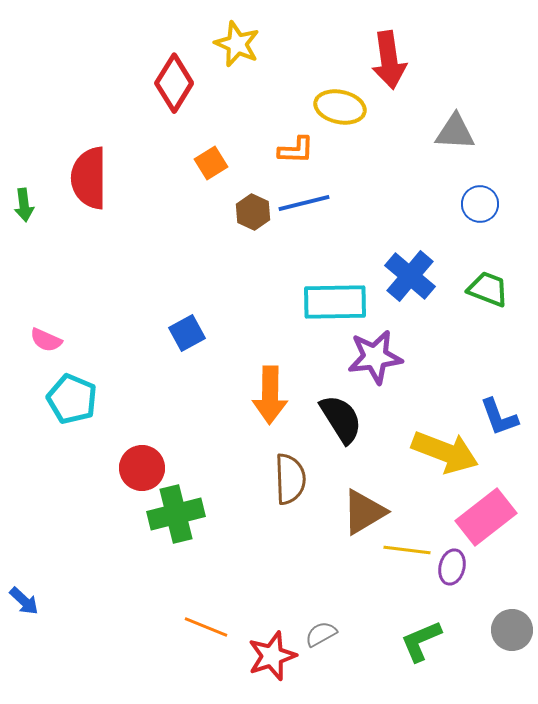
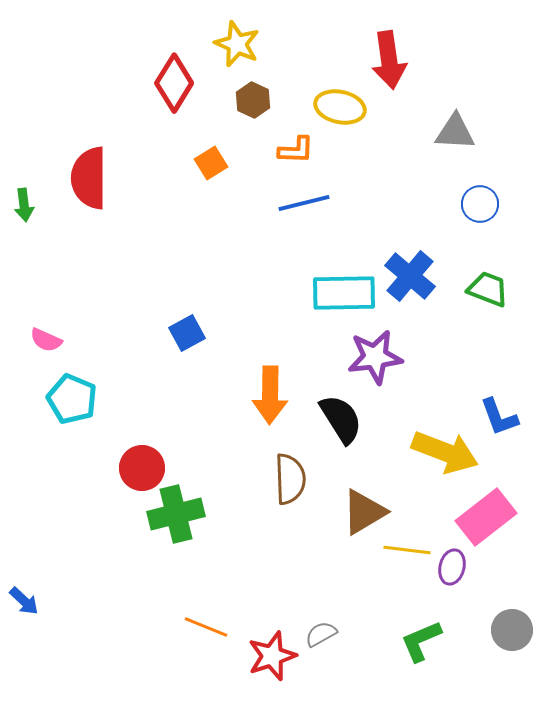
brown hexagon: moved 112 px up
cyan rectangle: moved 9 px right, 9 px up
